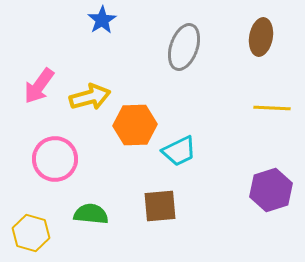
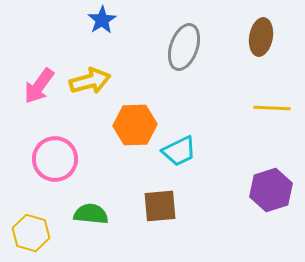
yellow arrow: moved 16 px up
